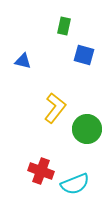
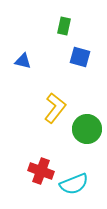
blue square: moved 4 px left, 2 px down
cyan semicircle: moved 1 px left
